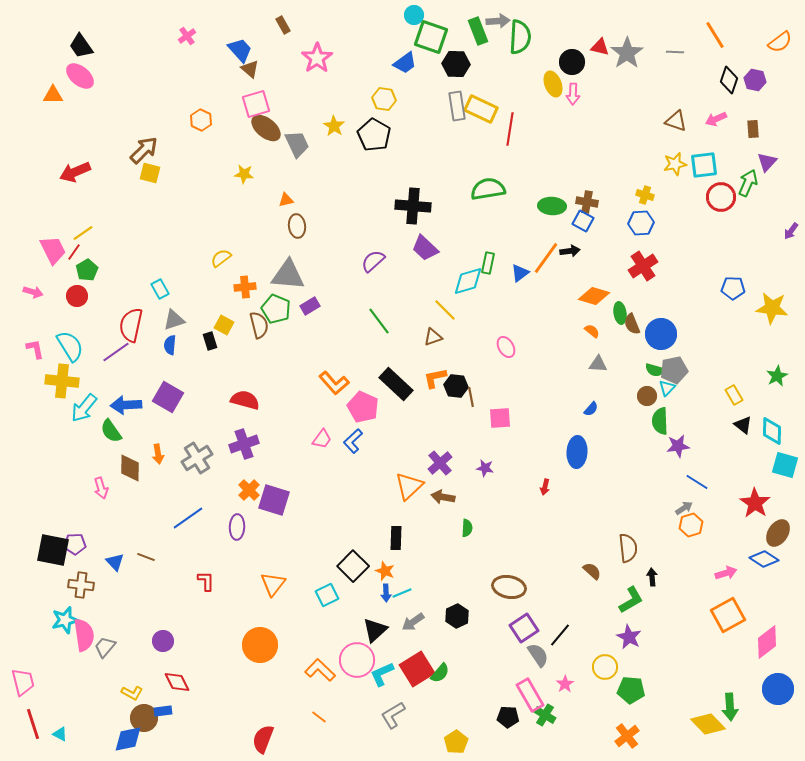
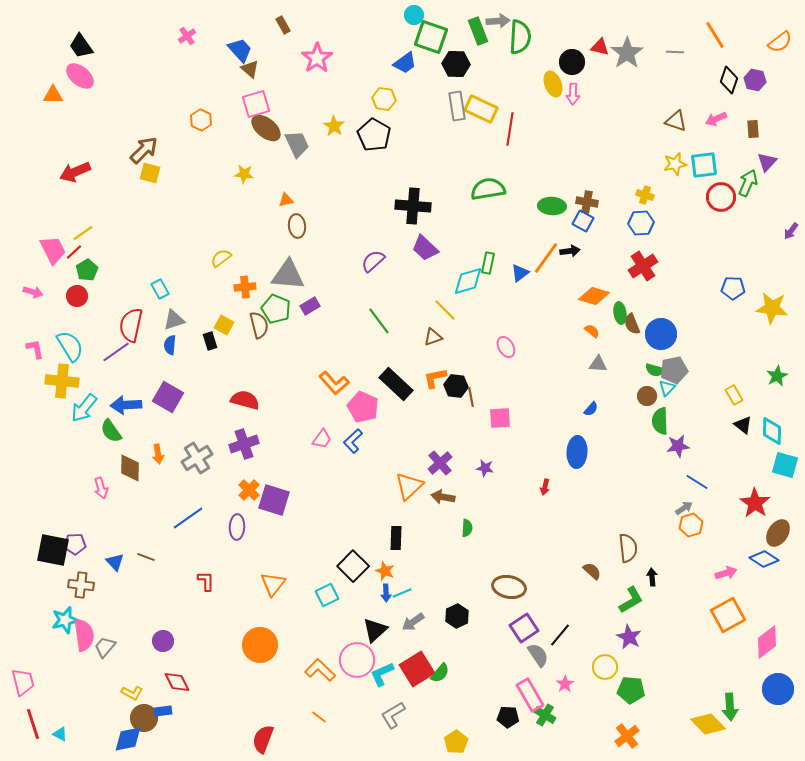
red line at (74, 252): rotated 12 degrees clockwise
